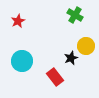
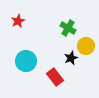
green cross: moved 7 px left, 13 px down
cyan circle: moved 4 px right
